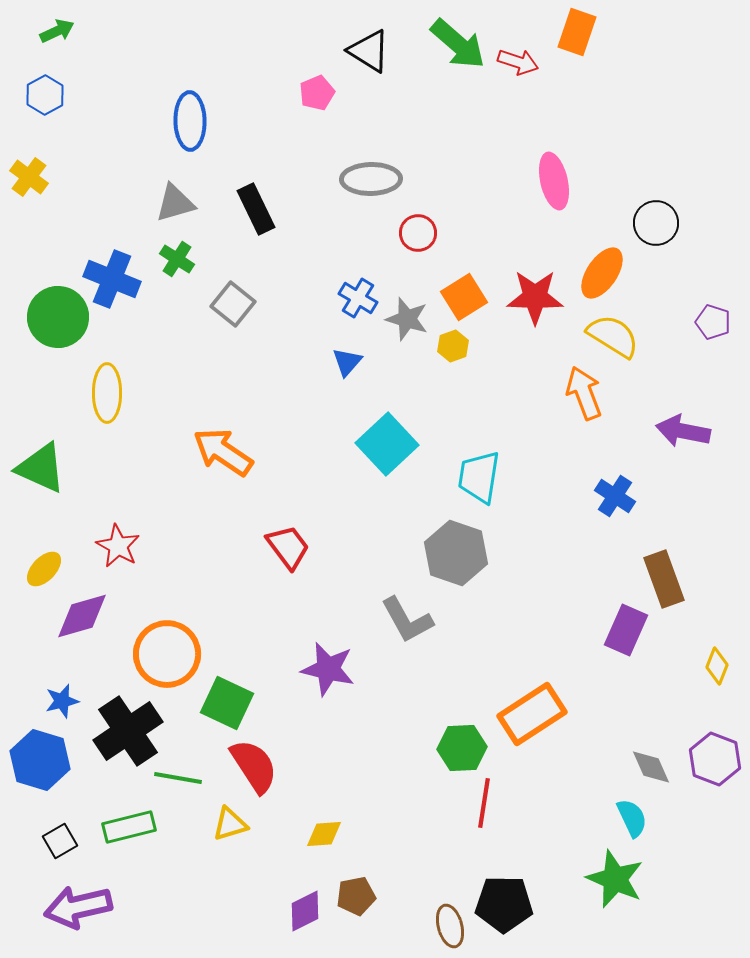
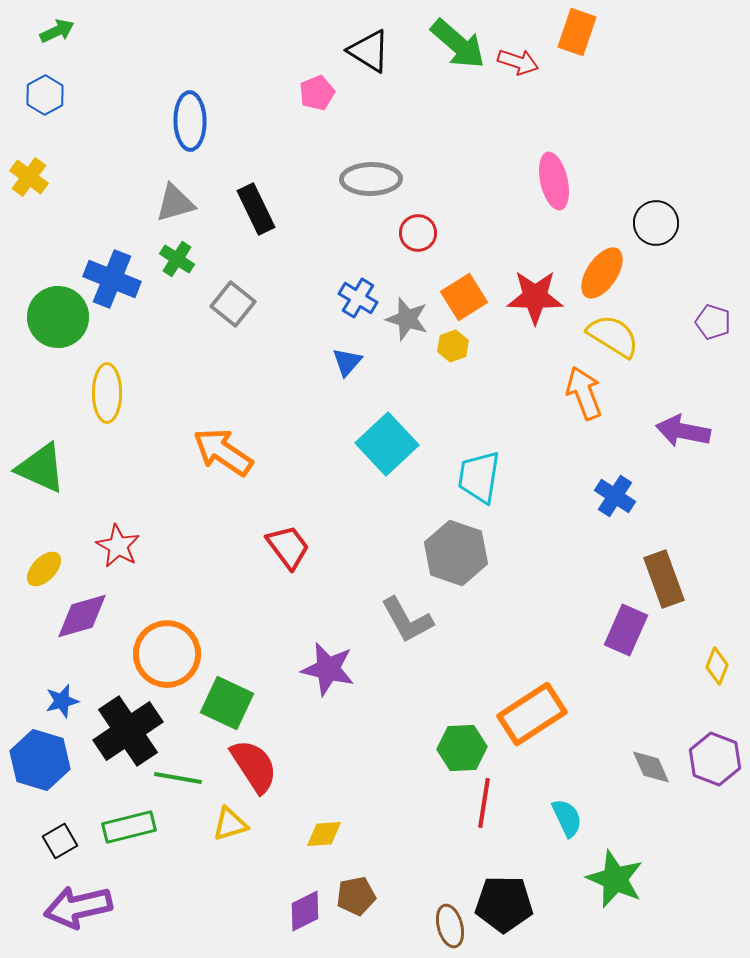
cyan semicircle at (632, 818): moved 65 px left
